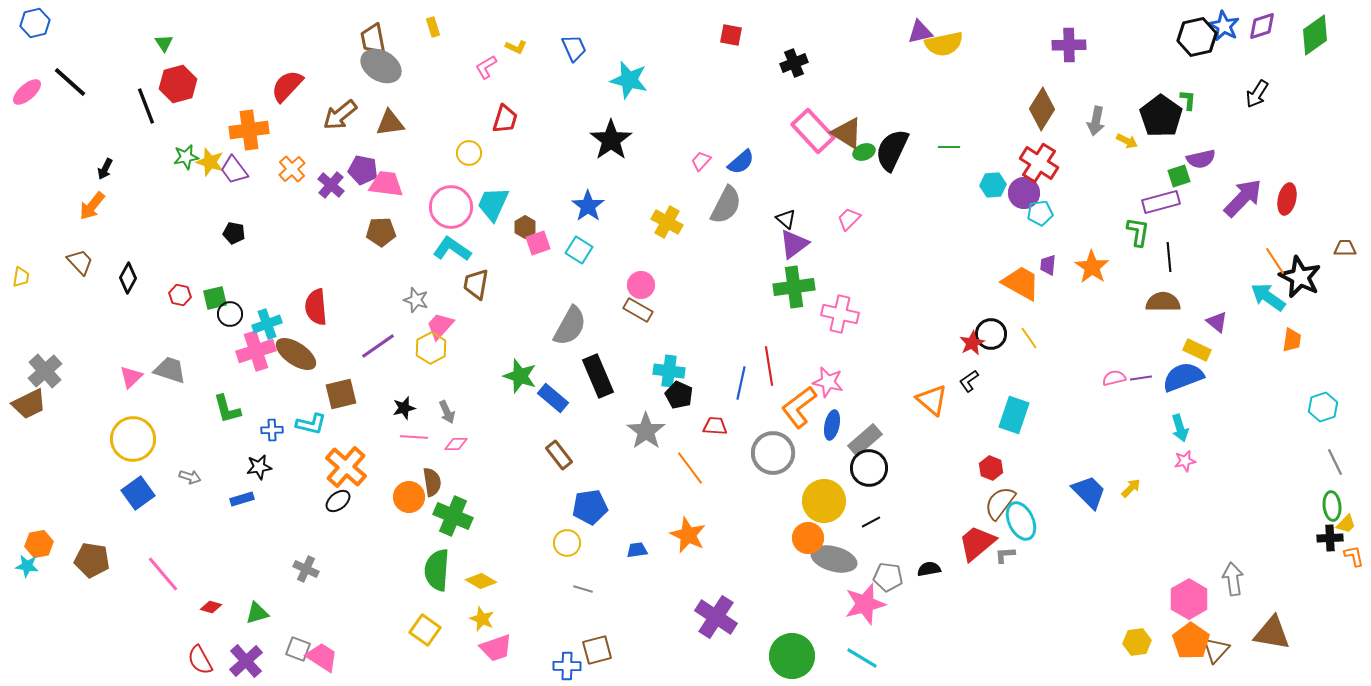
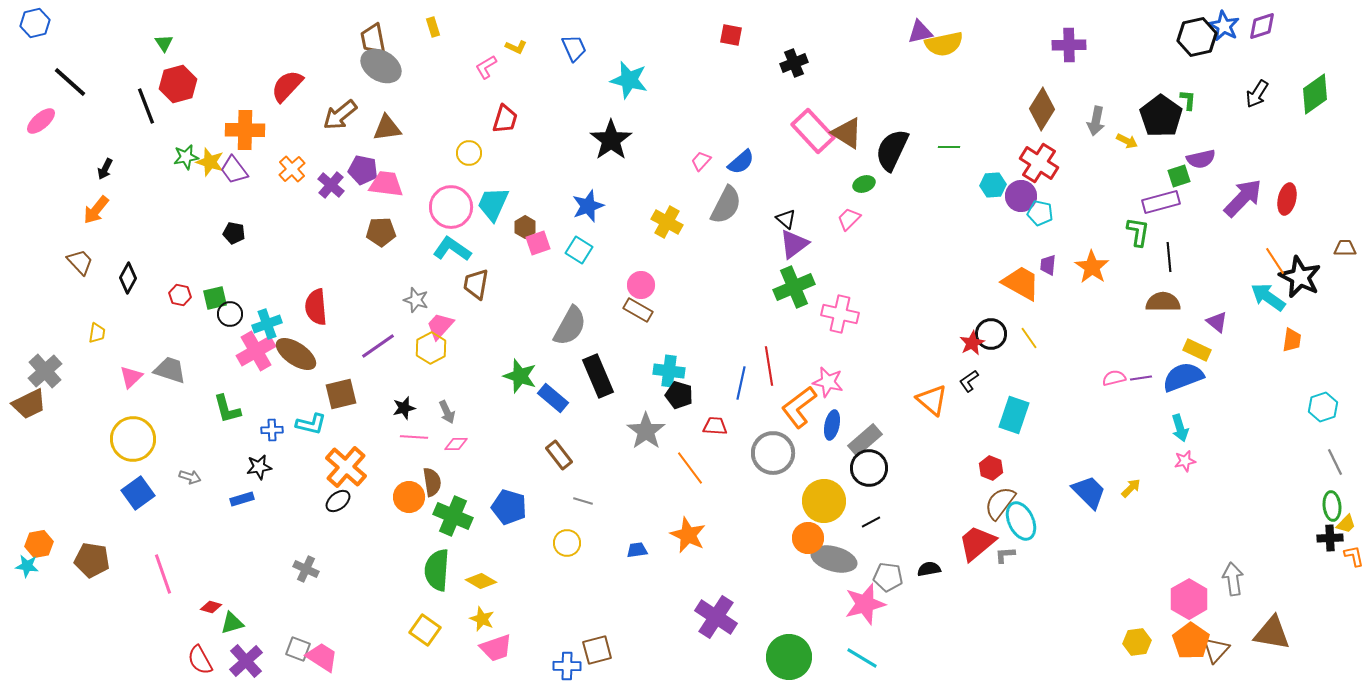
green diamond at (1315, 35): moved 59 px down
pink ellipse at (27, 92): moved 14 px right, 29 px down
brown triangle at (390, 123): moved 3 px left, 5 px down
orange cross at (249, 130): moved 4 px left; rotated 9 degrees clockwise
green ellipse at (864, 152): moved 32 px down
purple circle at (1024, 193): moved 3 px left, 3 px down
orange arrow at (92, 206): moved 4 px right, 4 px down
blue star at (588, 206): rotated 16 degrees clockwise
cyan pentagon at (1040, 213): rotated 20 degrees clockwise
yellow trapezoid at (21, 277): moved 76 px right, 56 px down
green cross at (794, 287): rotated 15 degrees counterclockwise
pink cross at (256, 351): rotated 12 degrees counterclockwise
black pentagon at (679, 395): rotated 8 degrees counterclockwise
blue pentagon at (590, 507): moved 81 px left; rotated 24 degrees clockwise
pink line at (163, 574): rotated 21 degrees clockwise
gray line at (583, 589): moved 88 px up
green triangle at (257, 613): moved 25 px left, 10 px down
green circle at (792, 656): moved 3 px left, 1 px down
